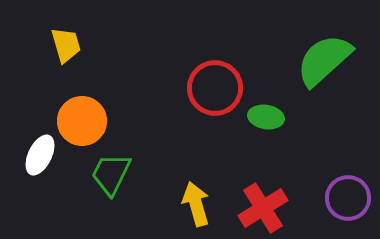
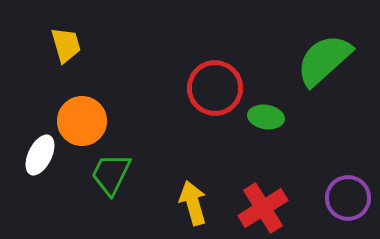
yellow arrow: moved 3 px left, 1 px up
